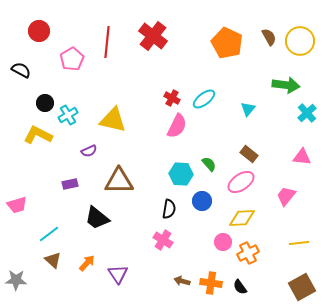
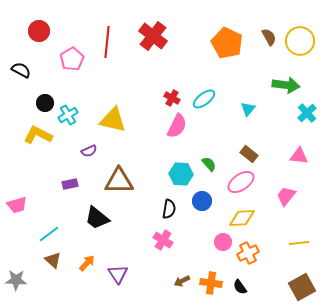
pink triangle at (302, 157): moved 3 px left, 1 px up
brown arrow at (182, 281): rotated 42 degrees counterclockwise
